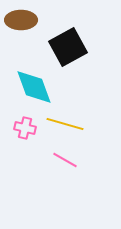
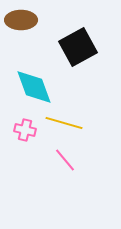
black square: moved 10 px right
yellow line: moved 1 px left, 1 px up
pink cross: moved 2 px down
pink line: rotated 20 degrees clockwise
